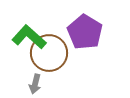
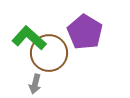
green L-shape: moved 1 px down
